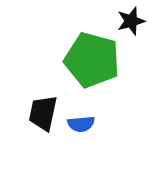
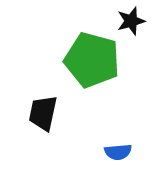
blue semicircle: moved 37 px right, 28 px down
